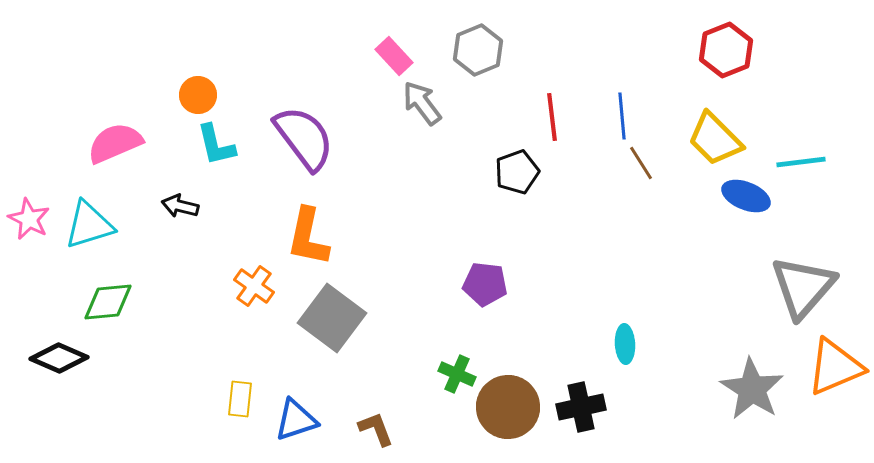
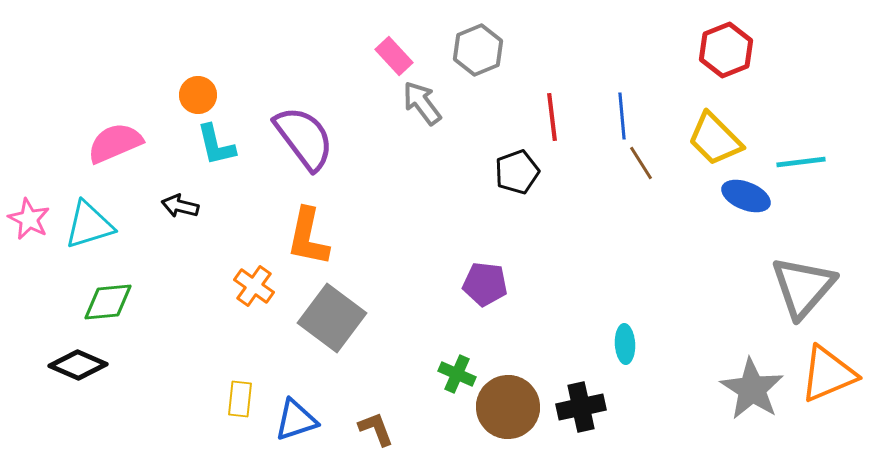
black diamond: moved 19 px right, 7 px down
orange triangle: moved 7 px left, 7 px down
